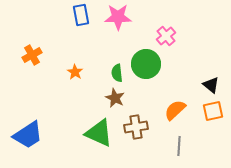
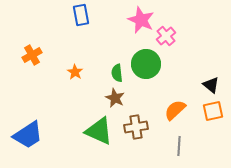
pink star: moved 23 px right, 3 px down; rotated 24 degrees clockwise
green triangle: moved 2 px up
